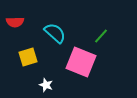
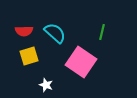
red semicircle: moved 9 px right, 9 px down
green line: moved 1 px right, 4 px up; rotated 28 degrees counterclockwise
yellow square: moved 1 px right, 1 px up
pink square: rotated 12 degrees clockwise
